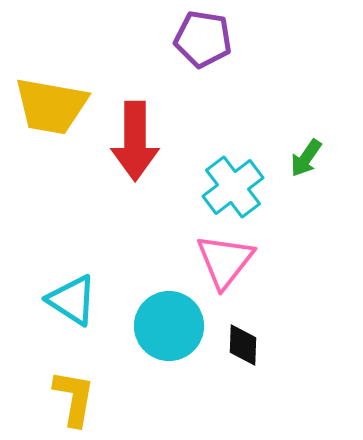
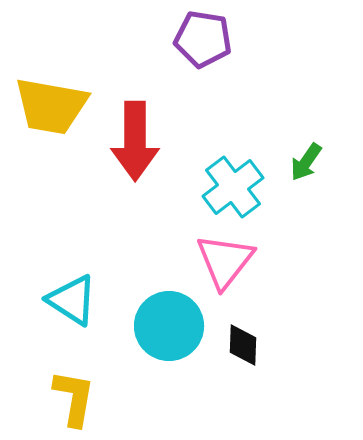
green arrow: moved 4 px down
